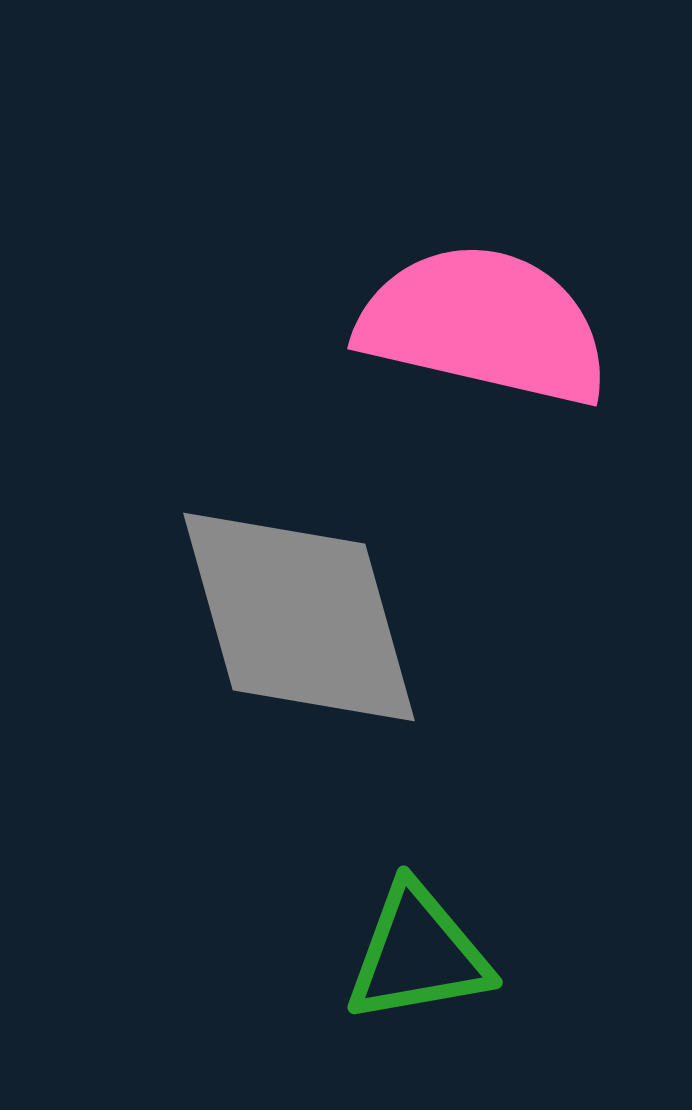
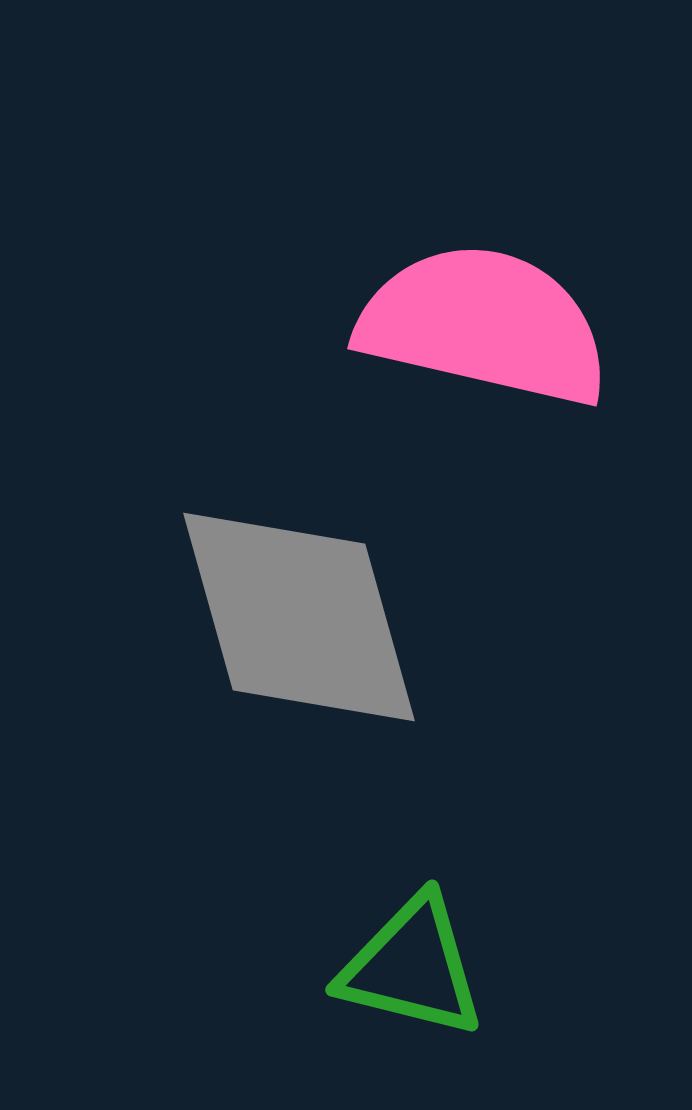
green triangle: moved 6 px left, 13 px down; rotated 24 degrees clockwise
